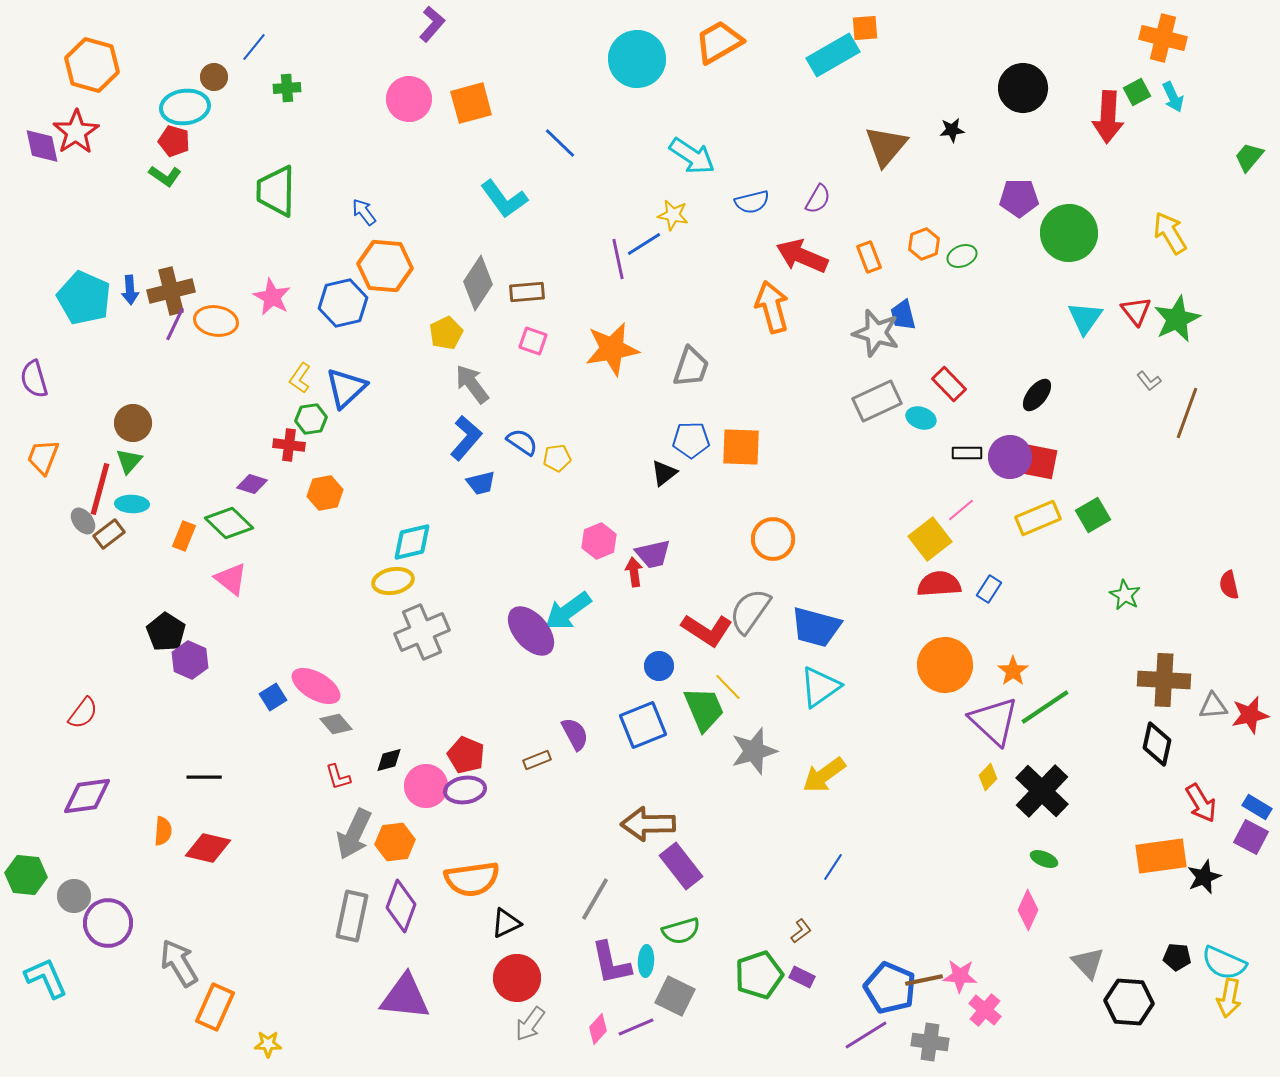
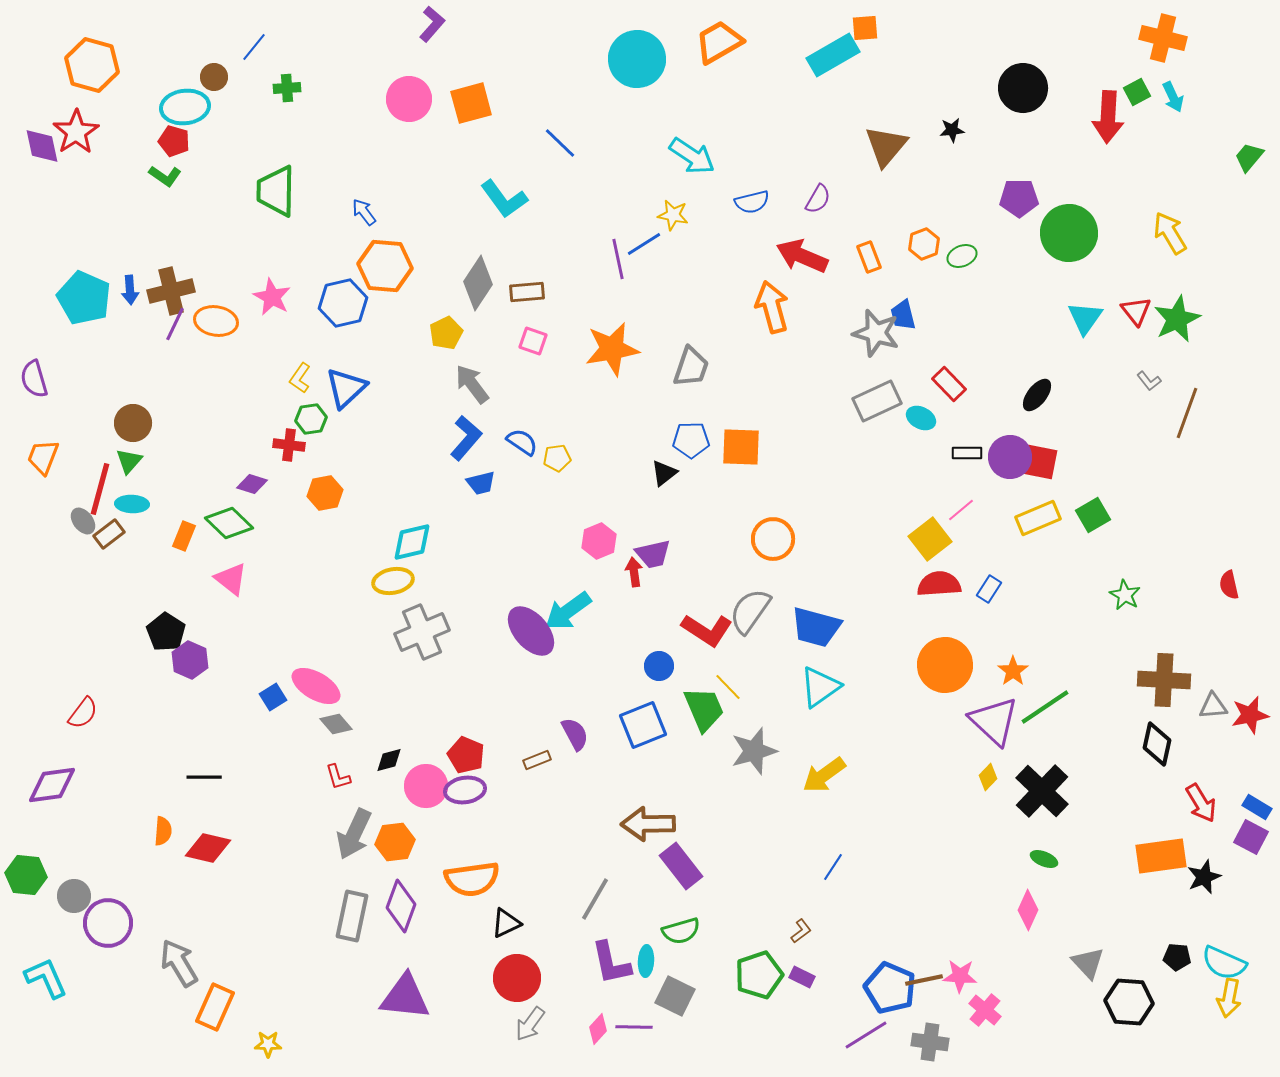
cyan ellipse at (921, 418): rotated 8 degrees clockwise
purple diamond at (87, 796): moved 35 px left, 11 px up
purple line at (636, 1027): moved 2 px left; rotated 24 degrees clockwise
